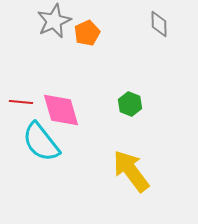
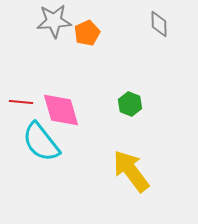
gray star: rotated 20 degrees clockwise
